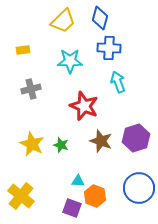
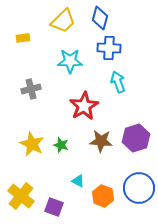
yellow rectangle: moved 12 px up
red star: rotated 20 degrees clockwise
brown star: rotated 15 degrees counterclockwise
cyan triangle: rotated 24 degrees clockwise
orange hexagon: moved 8 px right
purple square: moved 18 px left, 1 px up
